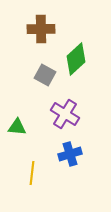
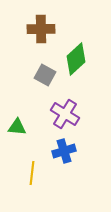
blue cross: moved 6 px left, 3 px up
